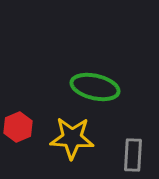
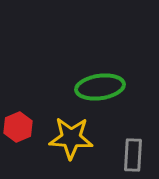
green ellipse: moved 5 px right; rotated 21 degrees counterclockwise
yellow star: moved 1 px left
